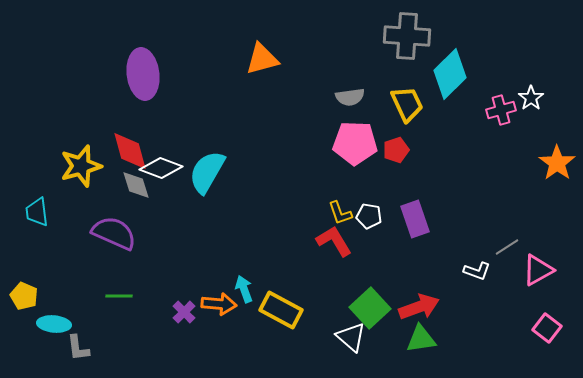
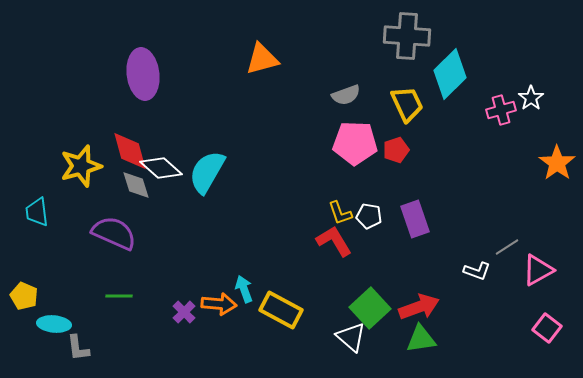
gray semicircle: moved 4 px left, 2 px up; rotated 12 degrees counterclockwise
white diamond: rotated 21 degrees clockwise
